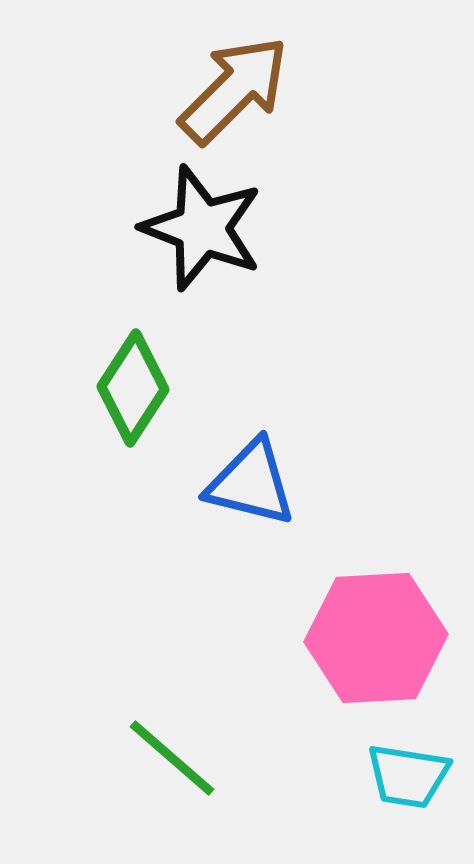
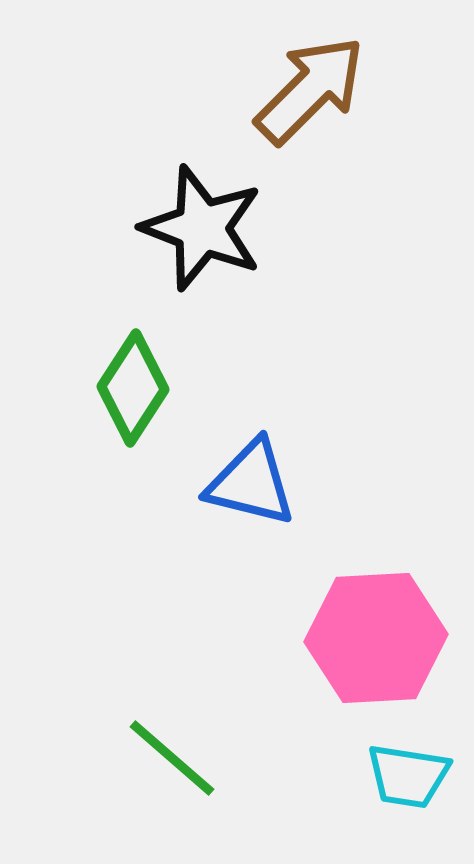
brown arrow: moved 76 px right
